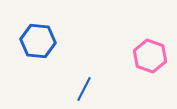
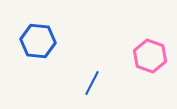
blue line: moved 8 px right, 6 px up
